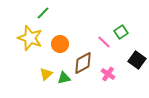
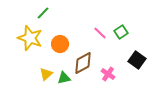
pink line: moved 4 px left, 9 px up
